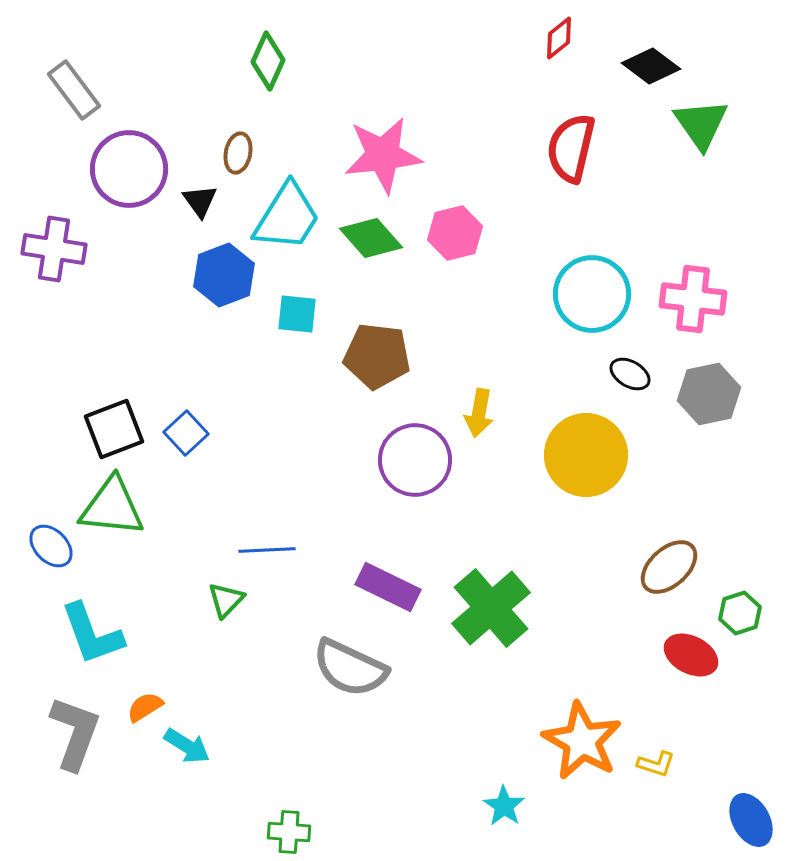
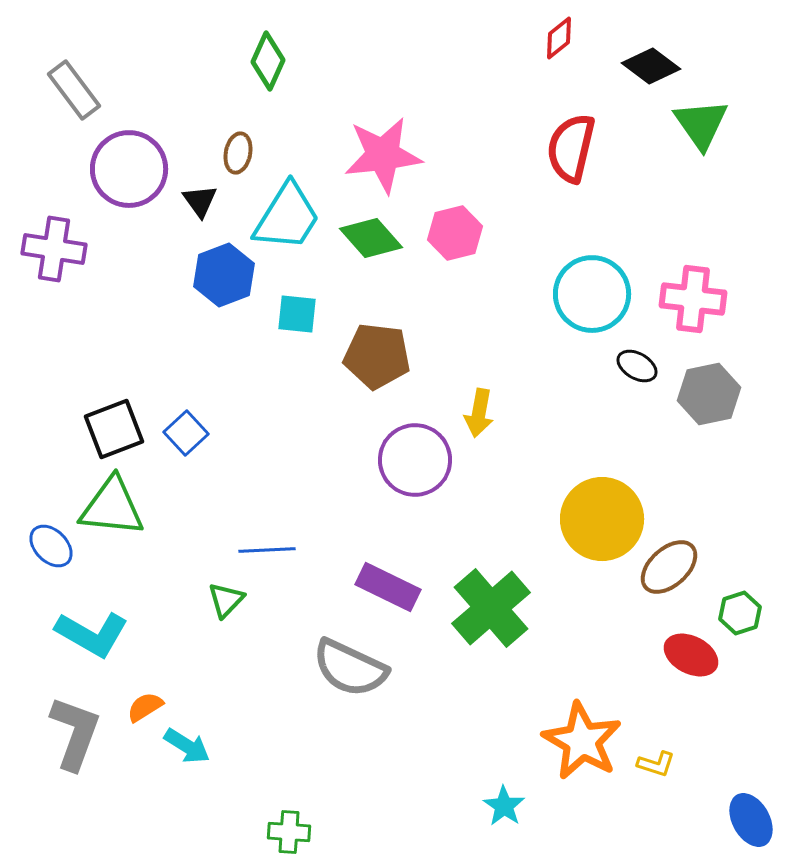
black ellipse at (630, 374): moved 7 px right, 8 px up
yellow circle at (586, 455): moved 16 px right, 64 px down
cyan L-shape at (92, 634): rotated 40 degrees counterclockwise
